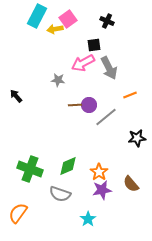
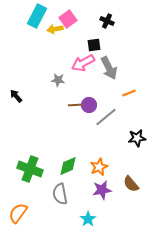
orange line: moved 1 px left, 2 px up
orange star: moved 5 px up; rotated 12 degrees clockwise
gray semicircle: rotated 60 degrees clockwise
